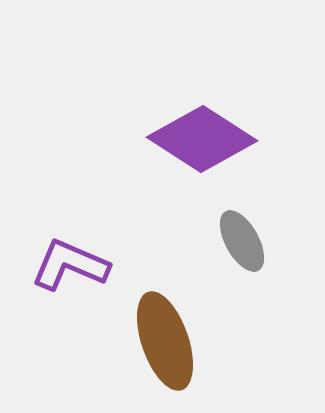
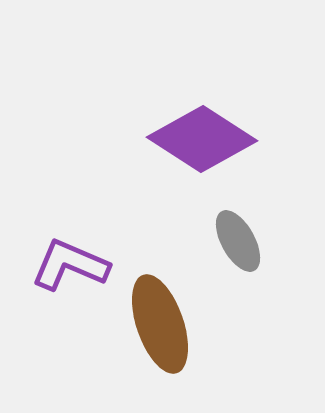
gray ellipse: moved 4 px left
brown ellipse: moved 5 px left, 17 px up
